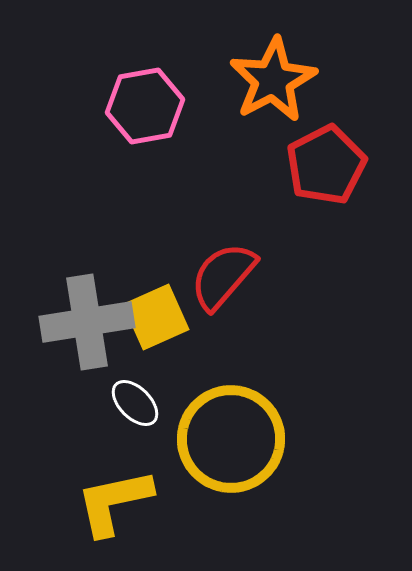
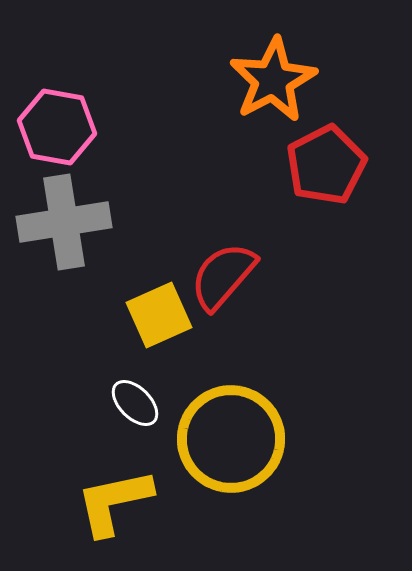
pink hexagon: moved 88 px left, 21 px down; rotated 20 degrees clockwise
yellow square: moved 3 px right, 2 px up
gray cross: moved 23 px left, 100 px up
